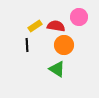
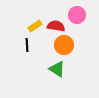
pink circle: moved 2 px left, 2 px up
